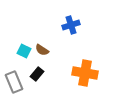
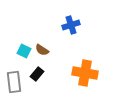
gray rectangle: rotated 15 degrees clockwise
